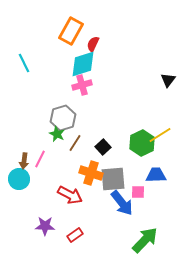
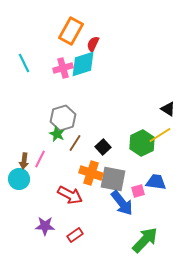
black triangle: moved 29 px down; rotated 35 degrees counterclockwise
pink cross: moved 19 px left, 17 px up
blue trapezoid: moved 7 px down; rotated 10 degrees clockwise
gray square: rotated 16 degrees clockwise
pink square: moved 1 px up; rotated 16 degrees counterclockwise
